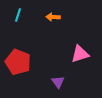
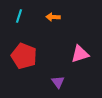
cyan line: moved 1 px right, 1 px down
red pentagon: moved 6 px right, 6 px up
